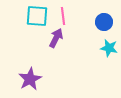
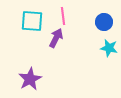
cyan square: moved 5 px left, 5 px down
